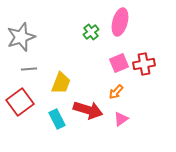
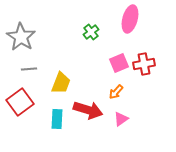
pink ellipse: moved 10 px right, 3 px up
gray star: rotated 20 degrees counterclockwise
cyan rectangle: rotated 30 degrees clockwise
